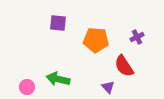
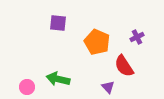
orange pentagon: moved 1 px right, 2 px down; rotated 20 degrees clockwise
